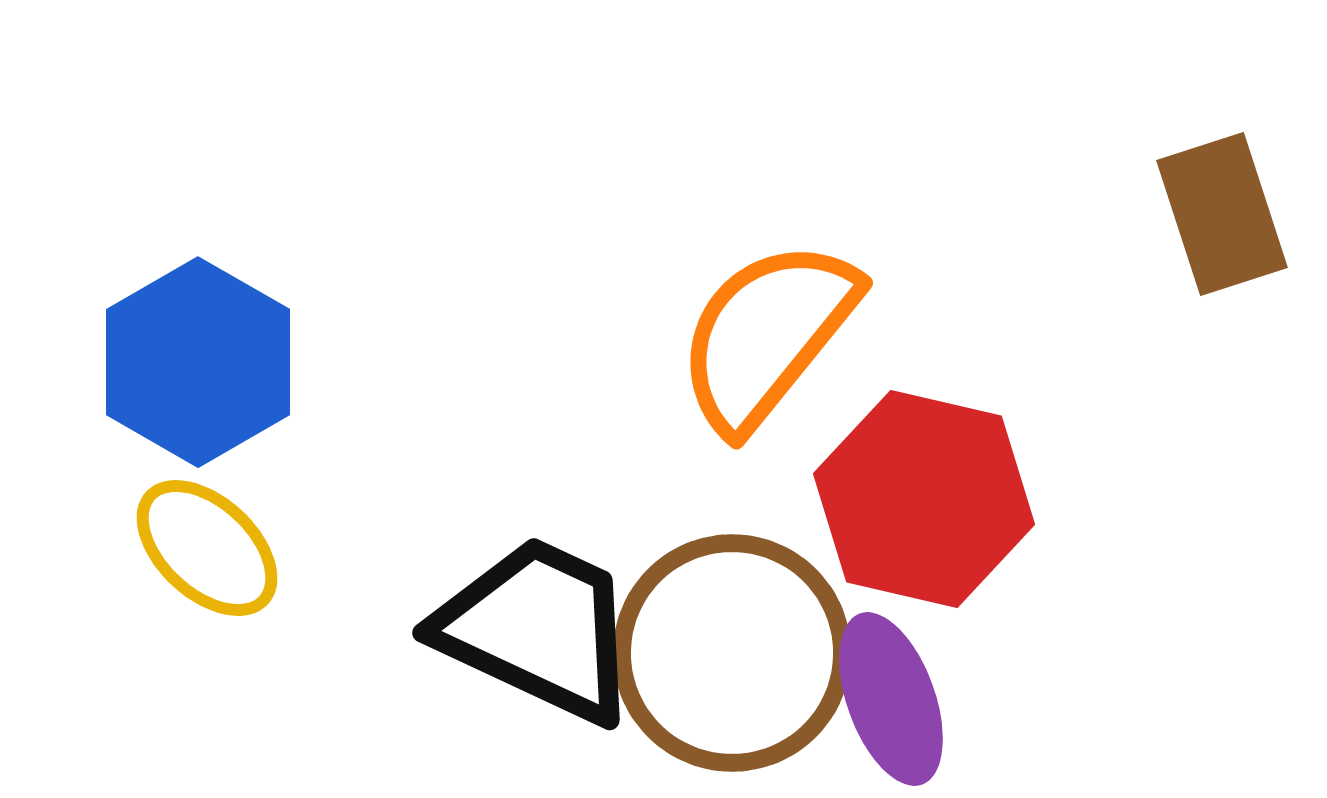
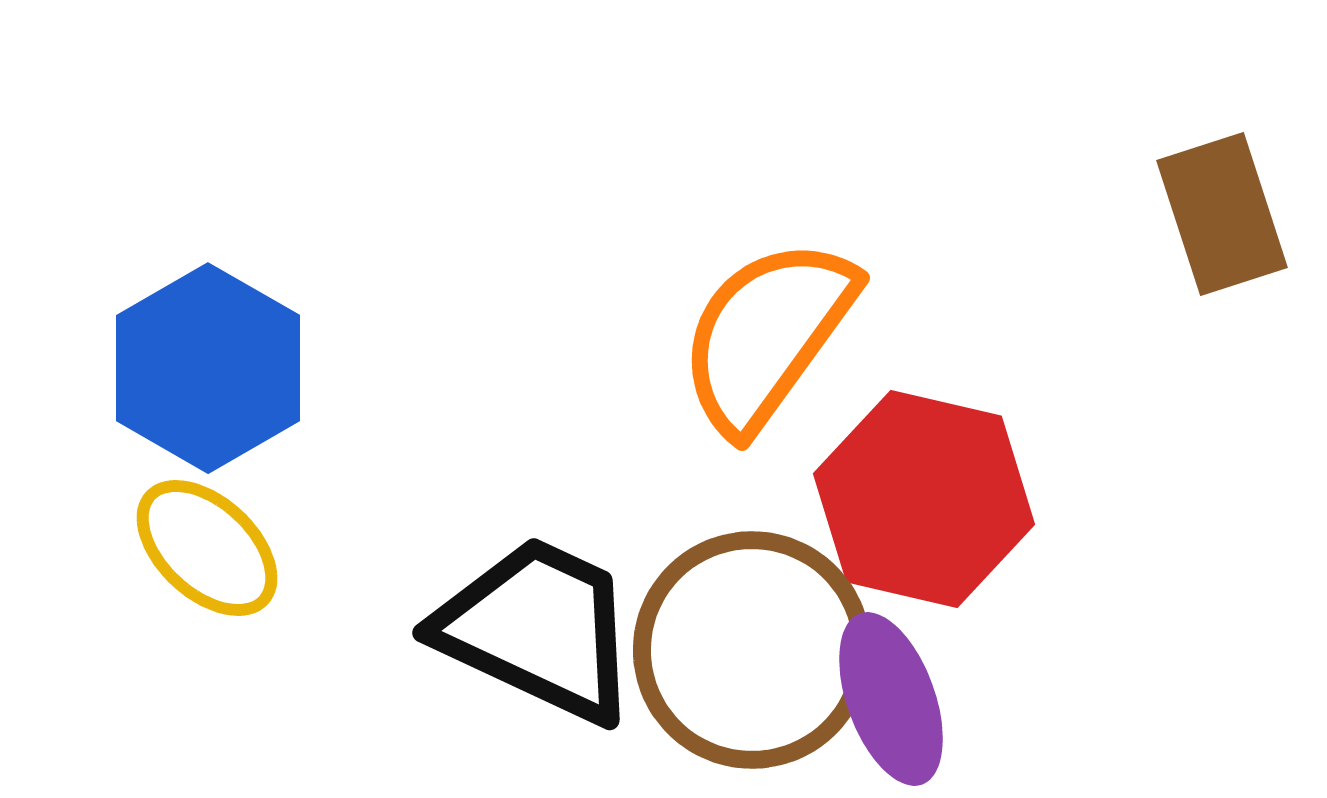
orange semicircle: rotated 3 degrees counterclockwise
blue hexagon: moved 10 px right, 6 px down
brown circle: moved 20 px right, 3 px up
